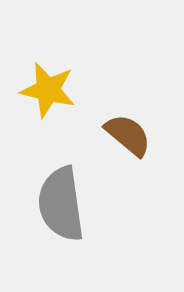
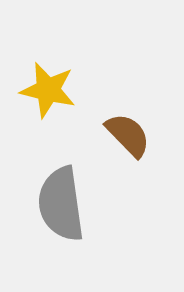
brown semicircle: rotated 6 degrees clockwise
